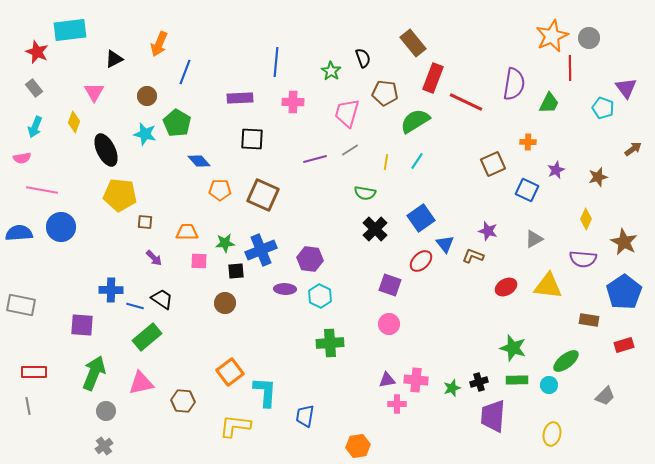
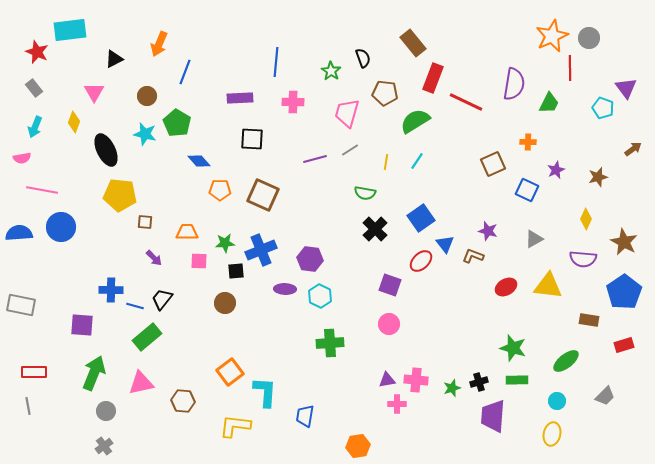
black trapezoid at (162, 299): rotated 85 degrees counterclockwise
cyan circle at (549, 385): moved 8 px right, 16 px down
